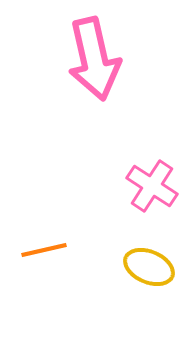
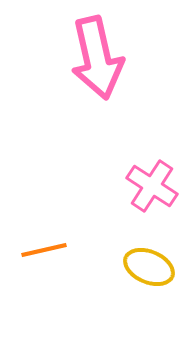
pink arrow: moved 3 px right, 1 px up
